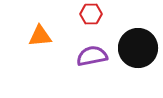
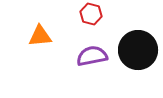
red hexagon: rotated 15 degrees clockwise
black circle: moved 2 px down
